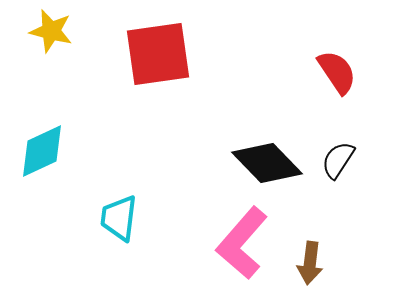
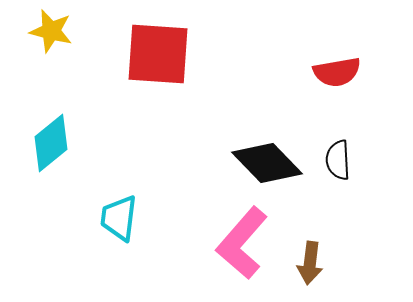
red square: rotated 12 degrees clockwise
red semicircle: rotated 114 degrees clockwise
cyan diamond: moved 9 px right, 8 px up; rotated 14 degrees counterclockwise
black semicircle: rotated 36 degrees counterclockwise
